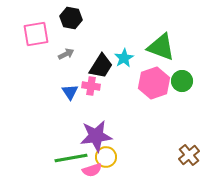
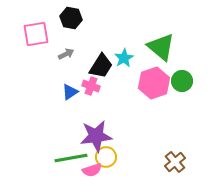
green triangle: rotated 20 degrees clockwise
pink cross: rotated 12 degrees clockwise
blue triangle: rotated 30 degrees clockwise
brown cross: moved 14 px left, 7 px down
